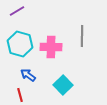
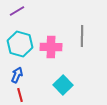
blue arrow: moved 11 px left; rotated 77 degrees clockwise
